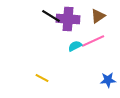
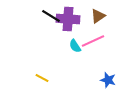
cyan semicircle: rotated 96 degrees counterclockwise
blue star: rotated 21 degrees clockwise
